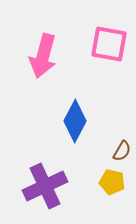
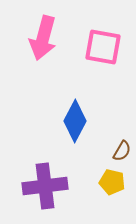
pink square: moved 6 px left, 3 px down
pink arrow: moved 18 px up
purple cross: rotated 18 degrees clockwise
